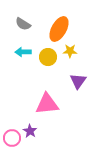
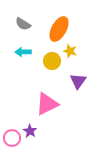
yellow star: rotated 16 degrees clockwise
yellow circle: moved 4 px right, 4 px down
pink triangle: rotated 20 degrees counterclockwise
